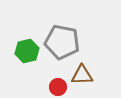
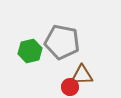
green hexagon: moved 3 px right
red circle: moved 12 px right
